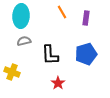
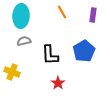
purple rectangle: moved 7 px right, 3 px up
blue pentagon: moved 2 px left, 3 px up; rotated 15 degrees counterclockwise
